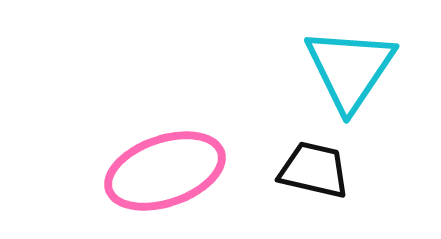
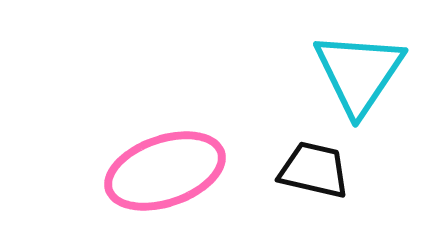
cyan triangle: moved 9 px right, 4 px down
